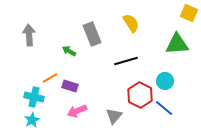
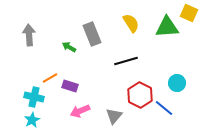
green triangle: moved 10 px left, 17 px up
green arrow: moved 4 px up
cyan circle: moved 12 px right, 2 px down
pink arrow: moved 3 px right
